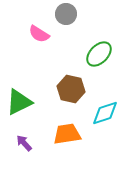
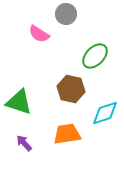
green ellipse: moved 4 px left, 2 px down
green triangle: rotated 44 degrees clockwise
